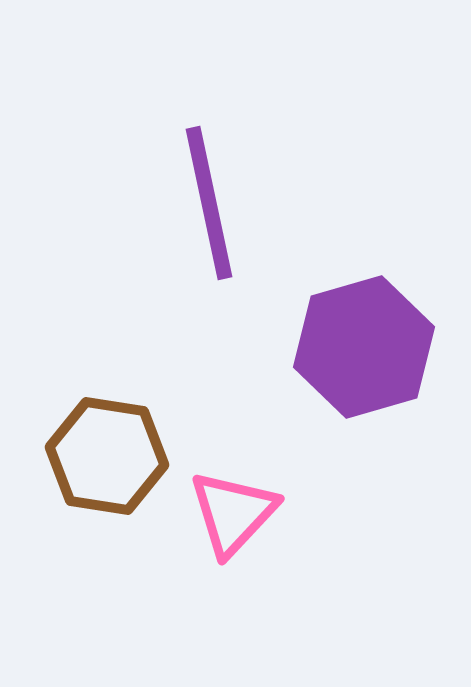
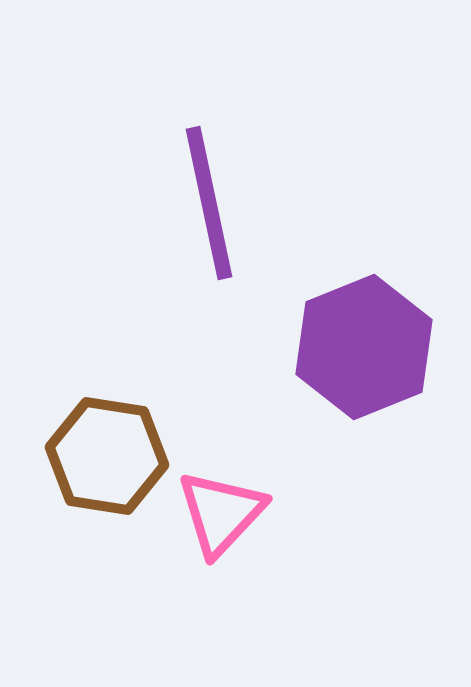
purple hexagon: rotated 6 degrees counterclockwise
pink triangle: moved 12 px left
